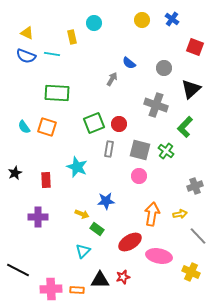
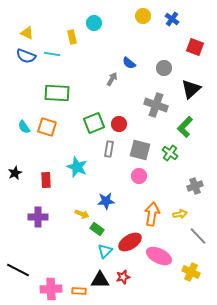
yellow circle at (142, 20): moved 1 px right, 4 px up
green cross at (166, 151): moved 4 px right, 2 px down
cyan triangle at (83, 251): moved 22 px right
pink ellipse at (159, 256): rotated 15 degrees clockwise
orange rectangle at (77, 290): moved 2 px right, 1 px down
